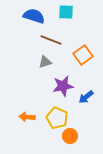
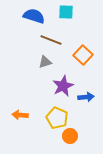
orange square: rotated 12 degrees counterclockwise
purple star: rotated 15 degrees counterclockwise
blue arrow: rotated 147 degrees counterclockwise
orange arrow: moved 7 px left, 2 px up
